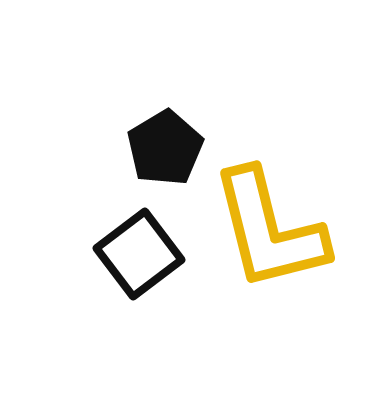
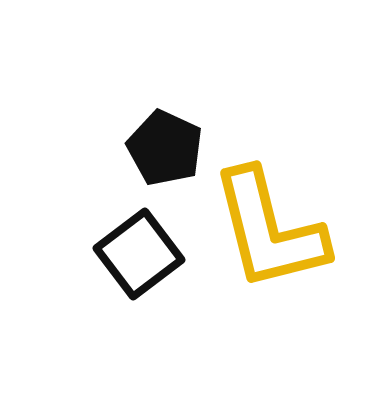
black pentagon: rotated 16 degrees counterclockwise
